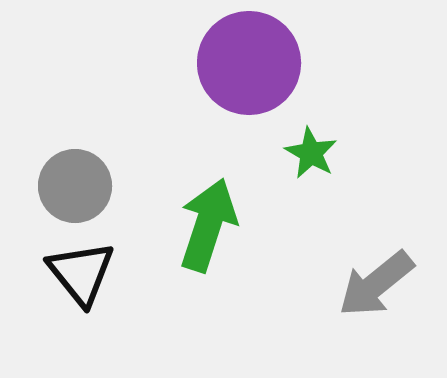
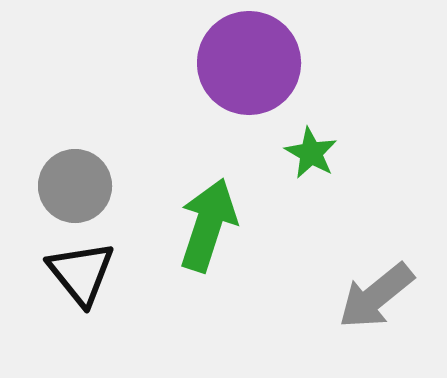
gray arrow: moved 12 px down
